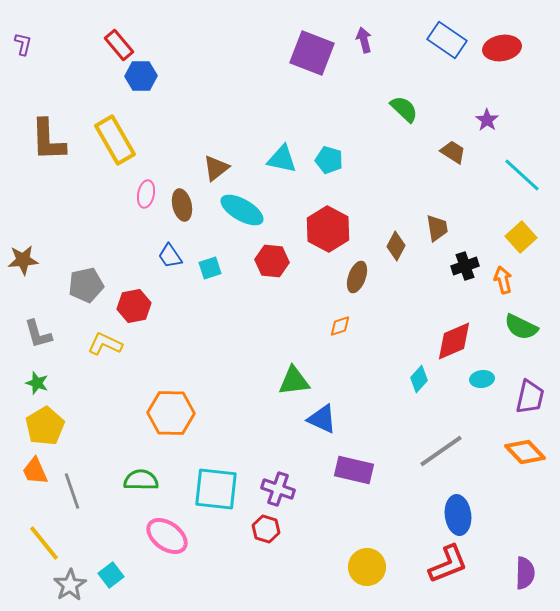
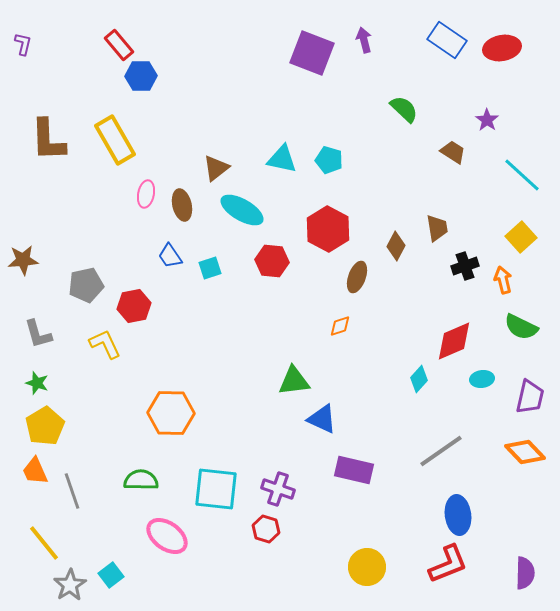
yellow L-shape at (105, 344): rotated 40 degrees clockwise
